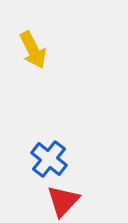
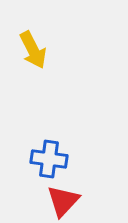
blue cross: rotated 30 degrees counterclockwise
